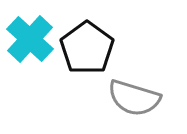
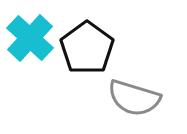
cyan cross: moved 1 px up
